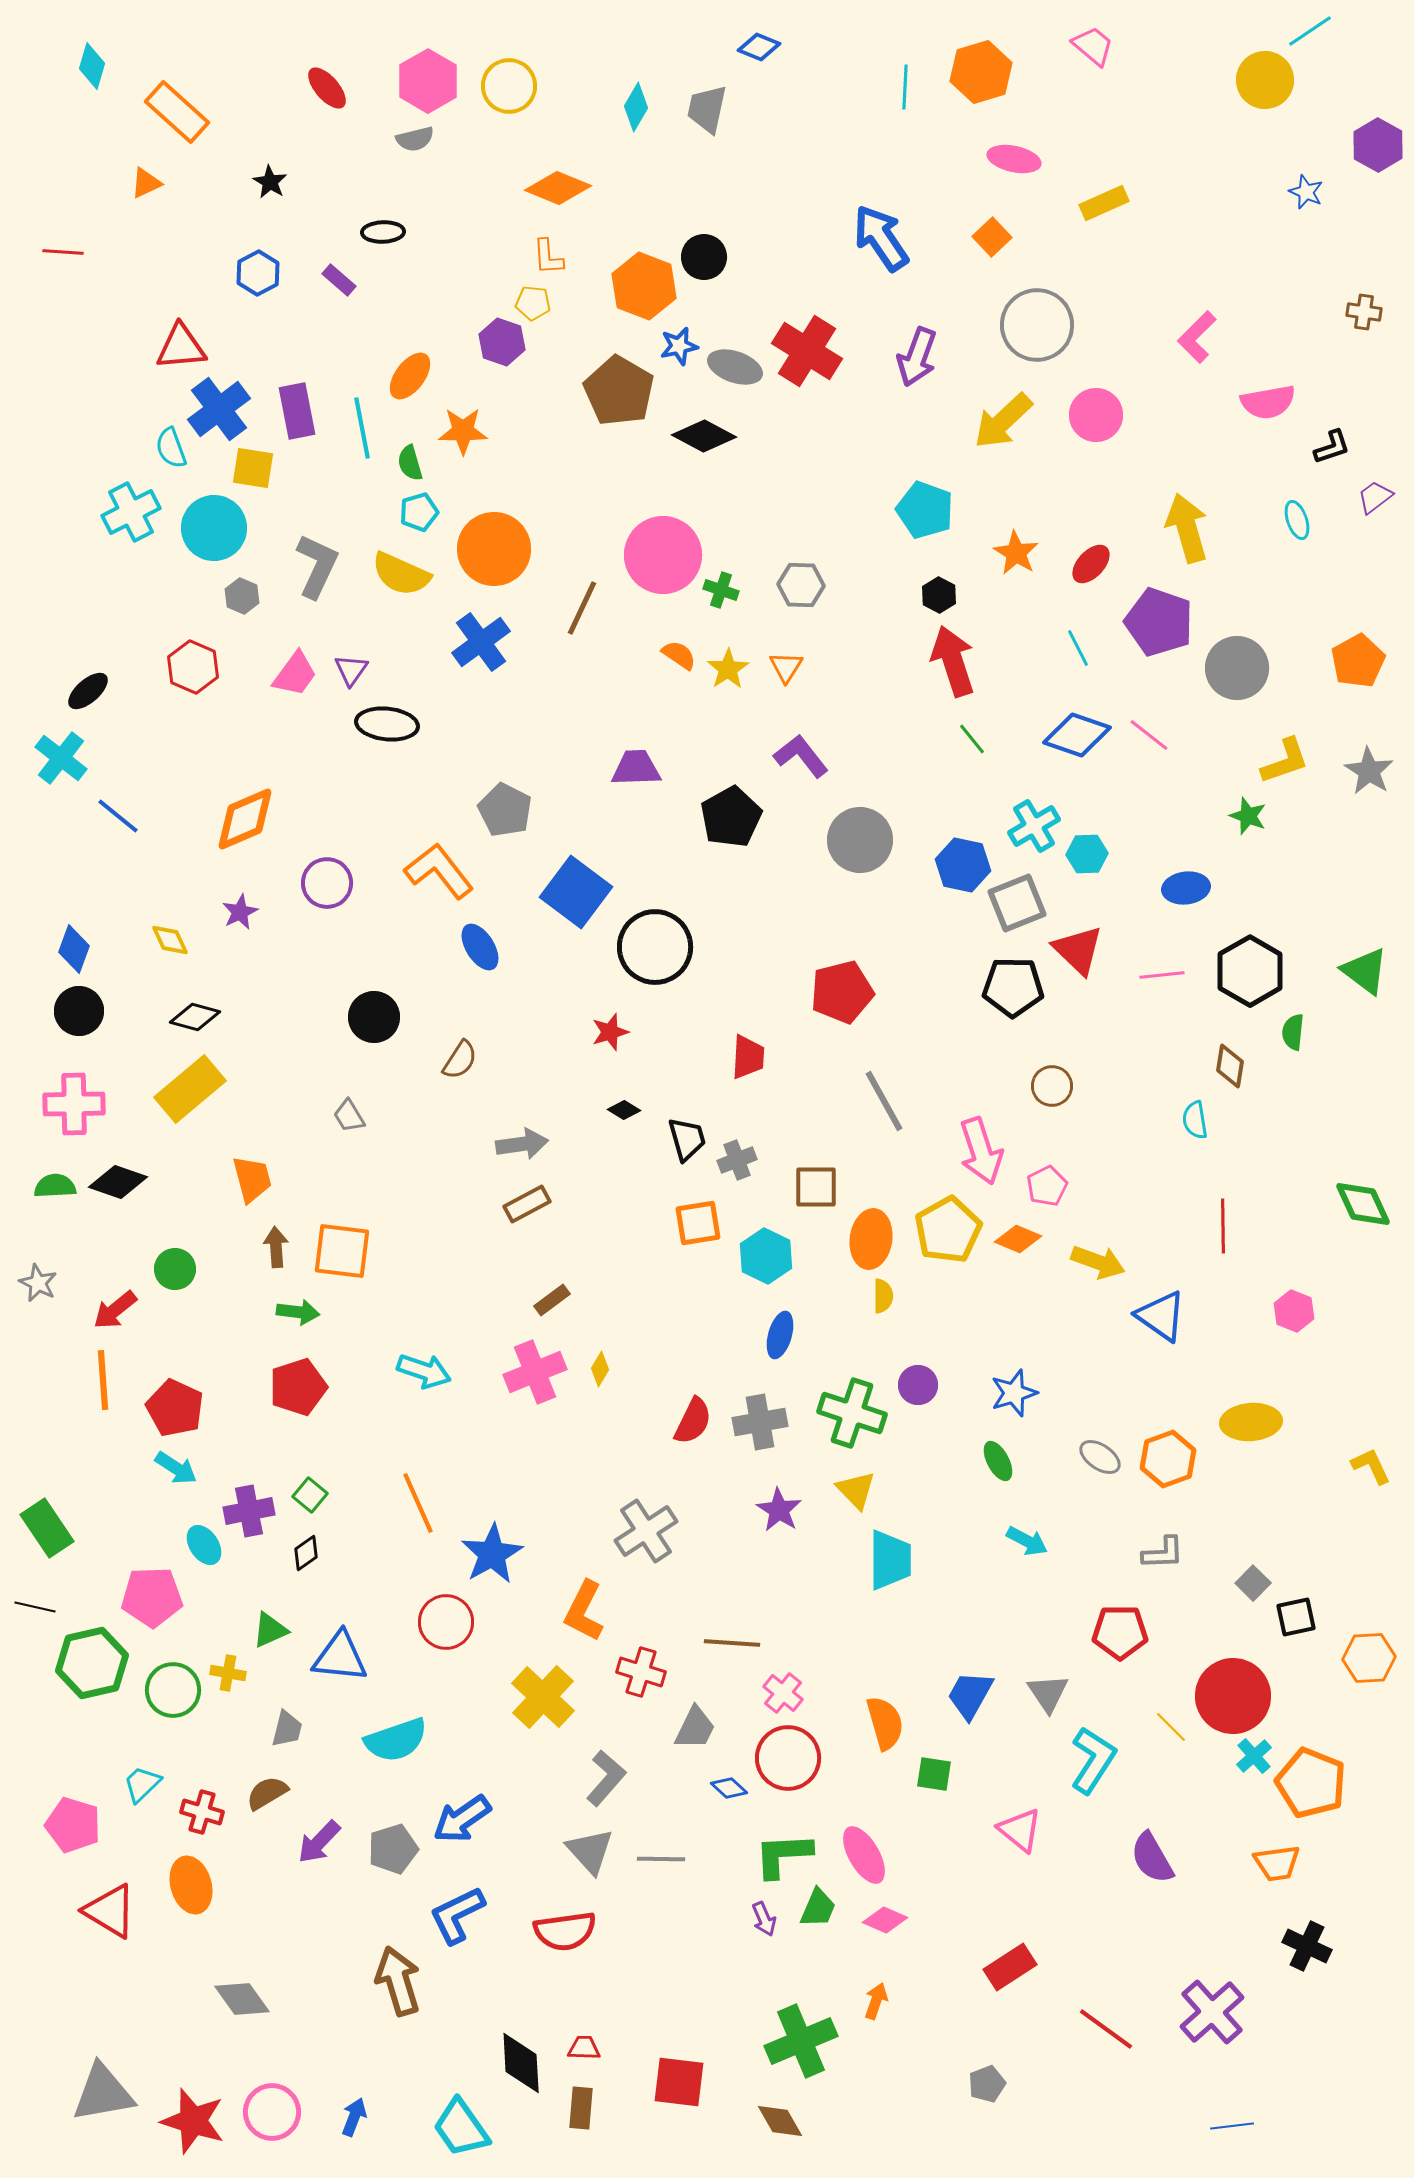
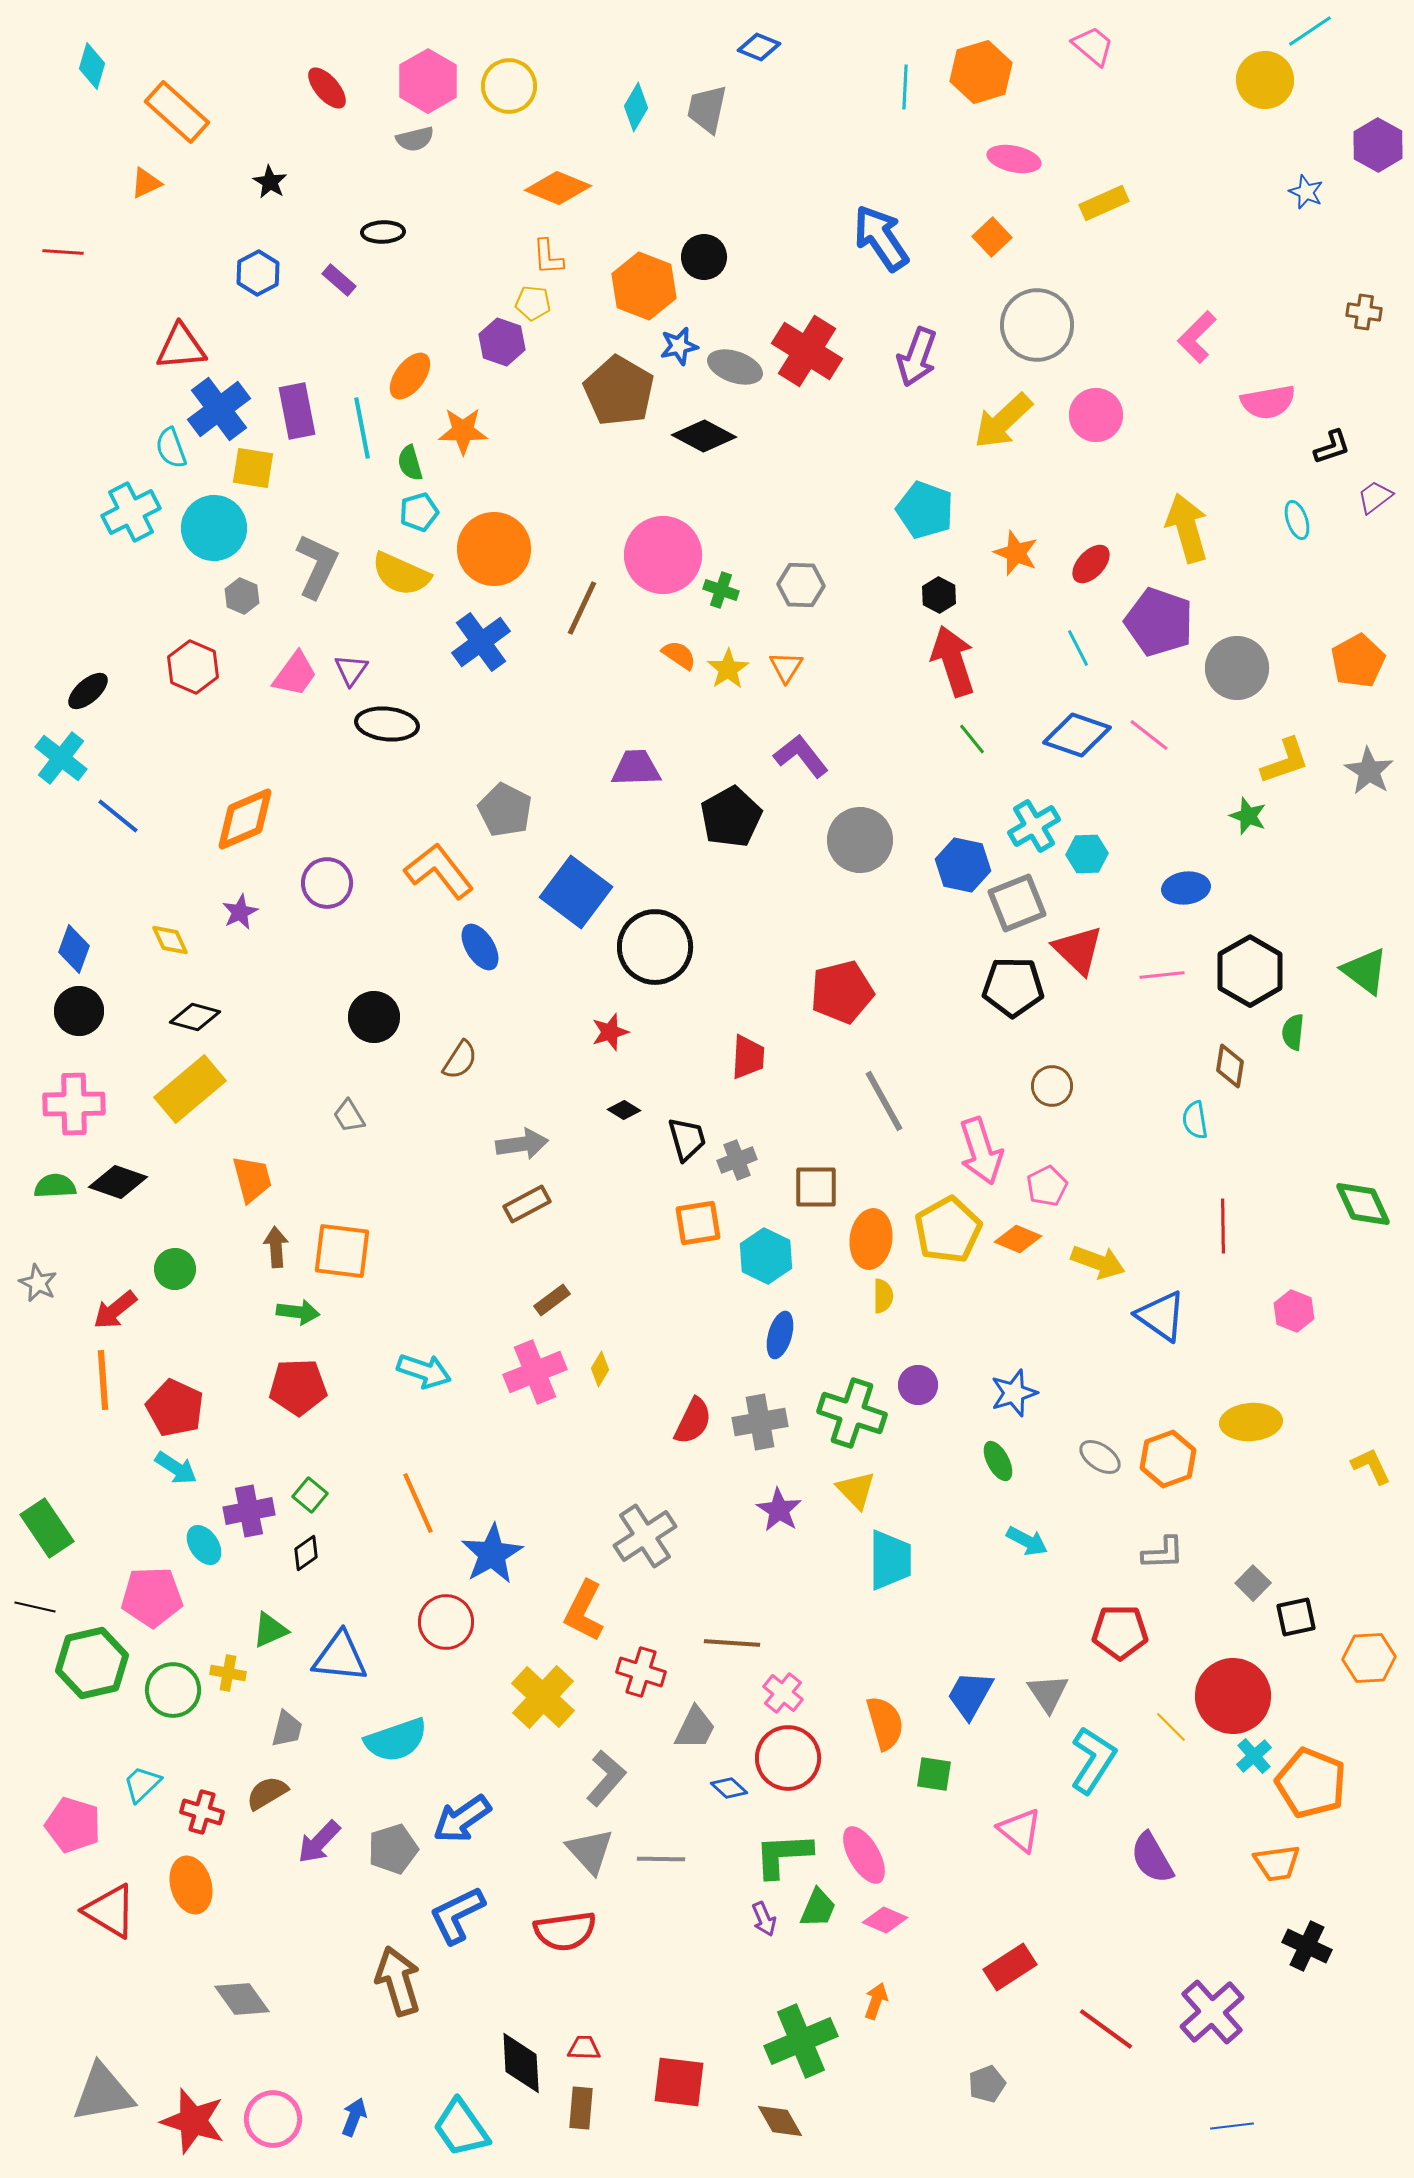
orange star at (1016, 553): rotated 9 degrees counterclockwise
red pentagon at (298, 1387): rotated 16 degrees clockwise
gray cross at (646, 1531): moved 1 px left, 5 px down
pink circle at (272, 2112): moved 1 px right, 7 px down
